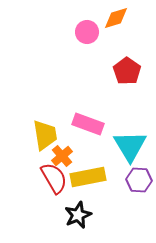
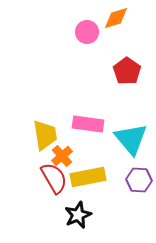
pink rectangle: rotated 12 degrees counterclockwise
cyan triangle: moved 1 px right, 7 px up; rotated 9 degrees counterclockwise
